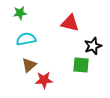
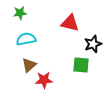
black star: moved 2 px up
